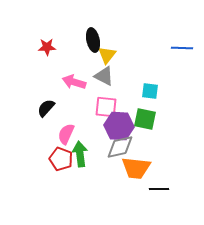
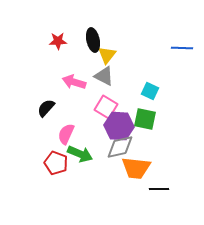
red star: moved 11 px right, 6 px up
cyan square: rotated 18 degrees clockwise
pink square: rotated 25 degrees clockwise
green arrow: rotated 120 degrees clockwise
red pentagon: moved 5 px left, 4 px down
